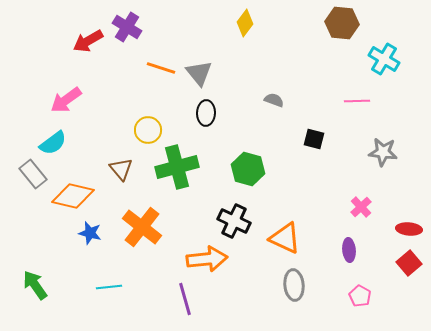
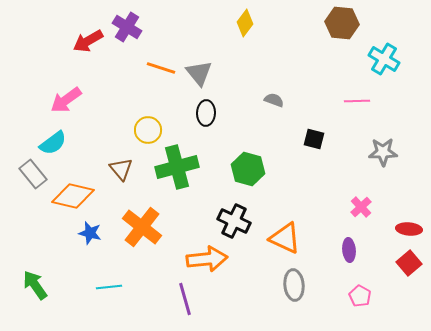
gray star: rotated 8 degrees counterclockwise
